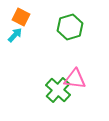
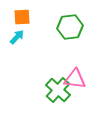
orange square: moved 1 px right; rotated 30 degrees counterclockwise
green hexagon: rotated 10 degrees clockwise
cyan arrow: moved 2 px right, 2 px down
